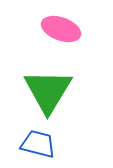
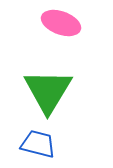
pink ellipse: moved 6 px up
